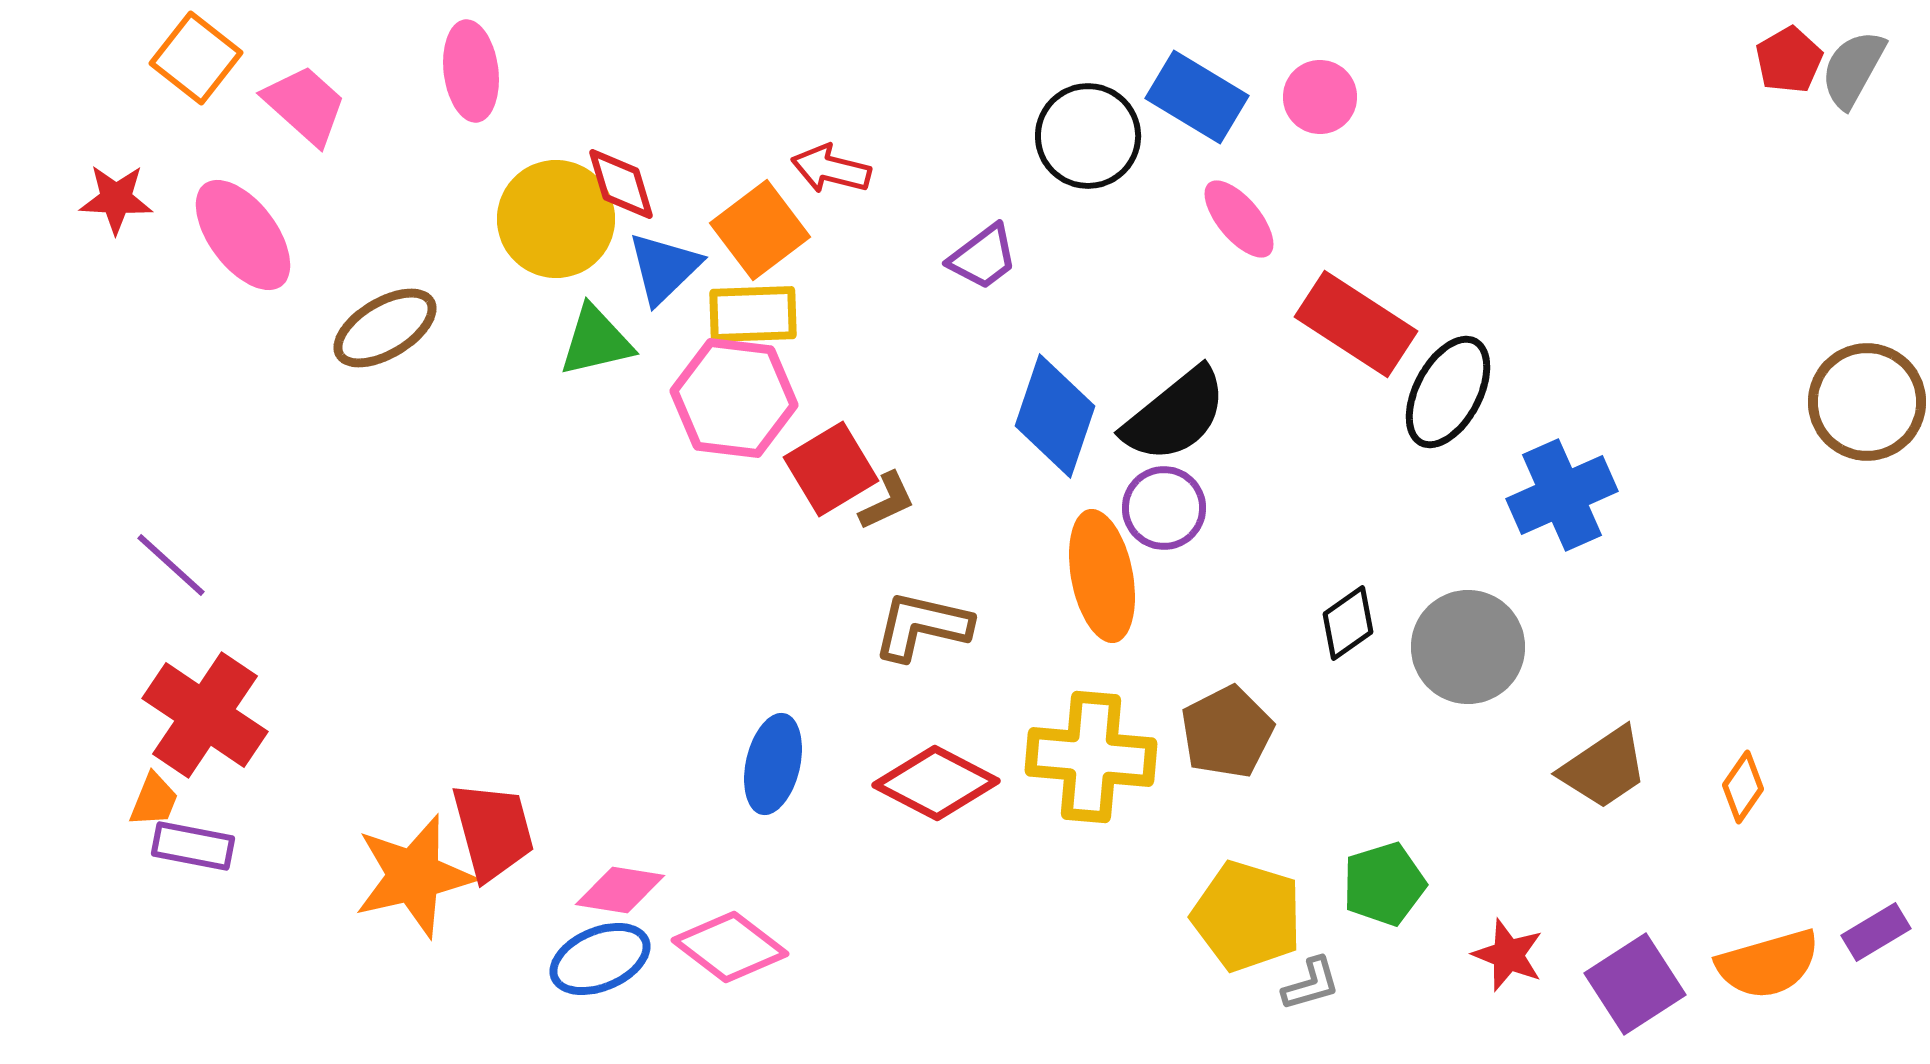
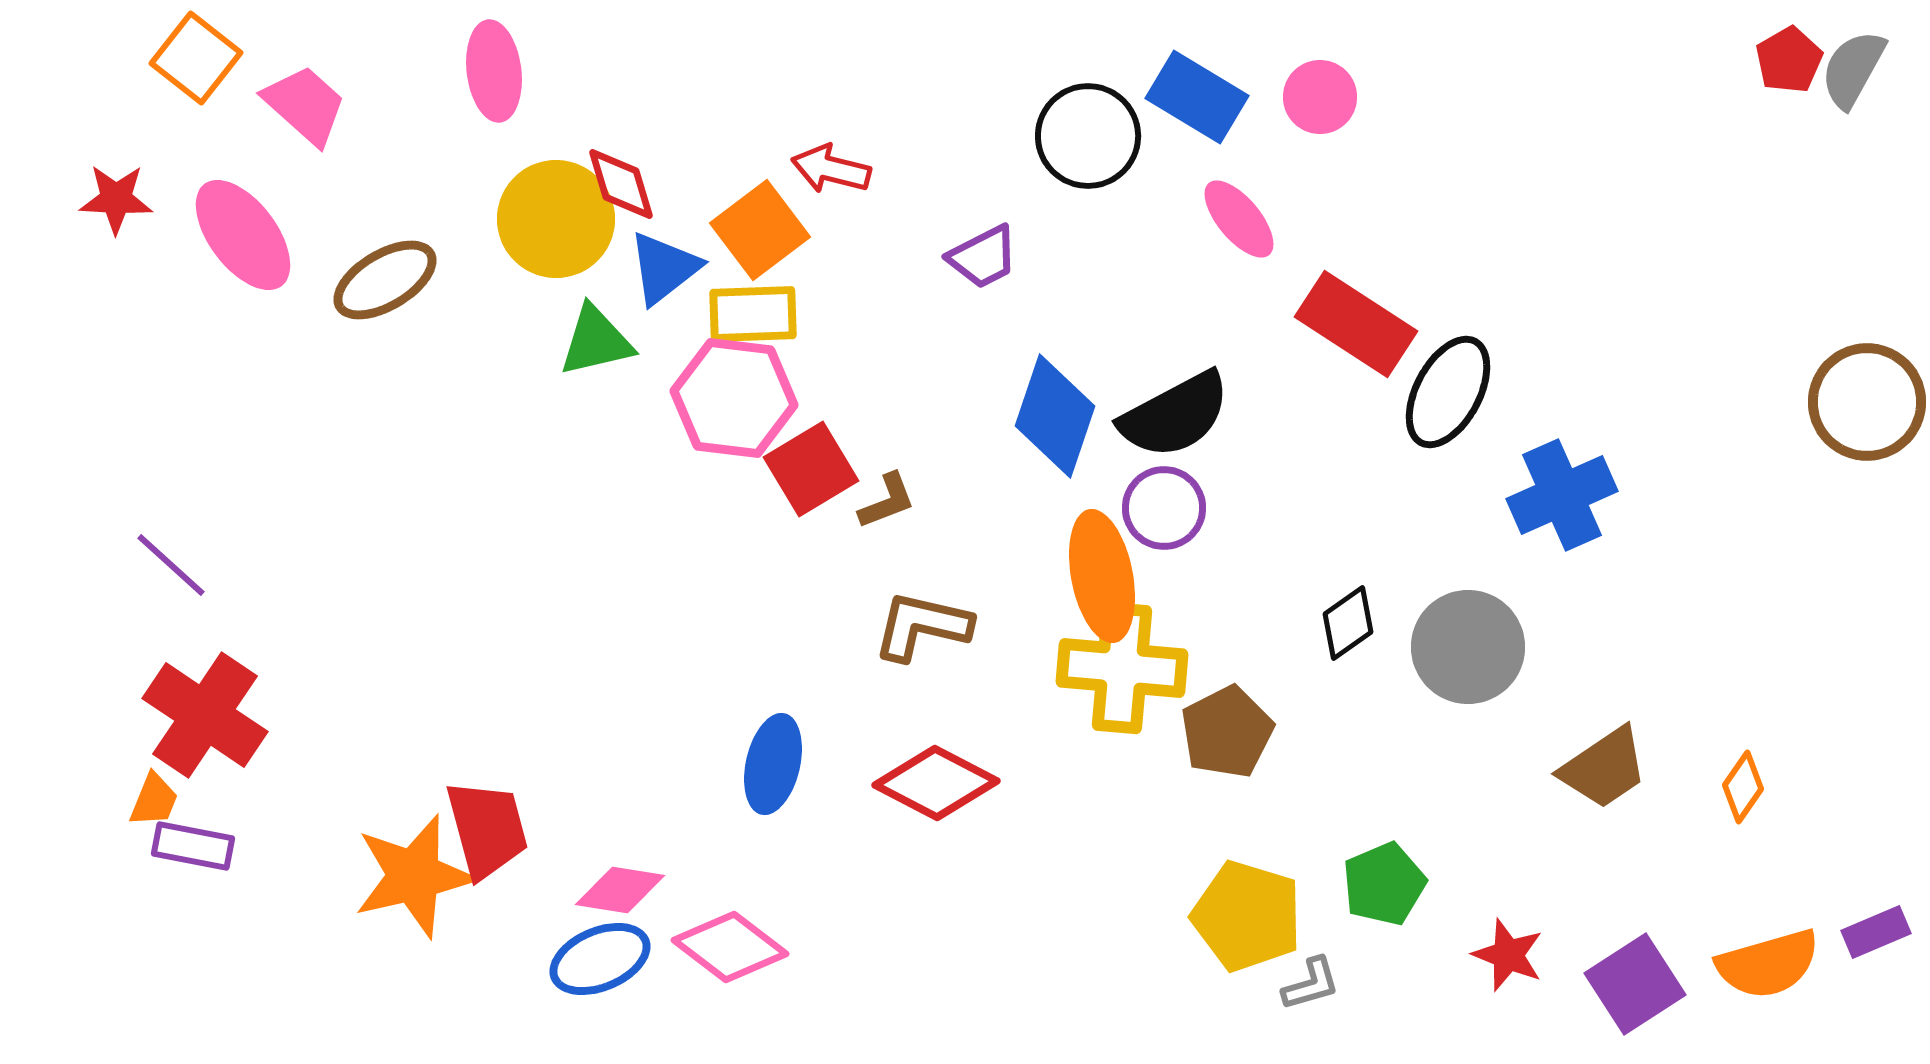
pink ellipse at (471, 71): moved 23 px right
purple trapezoid at (983, 257): rotated 10 degrees clockwise
blue triangle at (664, 268): rotated 6 degrees clockwise
brown ellipse at (385, 328): moved 48 px up
black semicircle at (1175, 415): rotated 11 degrees clockwise
red square at (831, 469): moved 20 px left
brown L-shape at (887, 501): rotated 4 degrees clockwise
yellow cross at (1091, 757): moved 31 px right, 89 px up
red trapezoid at (493, 831): moved 6 px left, 2 px up
green pentagon at (1384, 884): rotated 6 degrees counterclockwise
purple rectangle at (1876, 932): rotated 8 degrees clockwise
